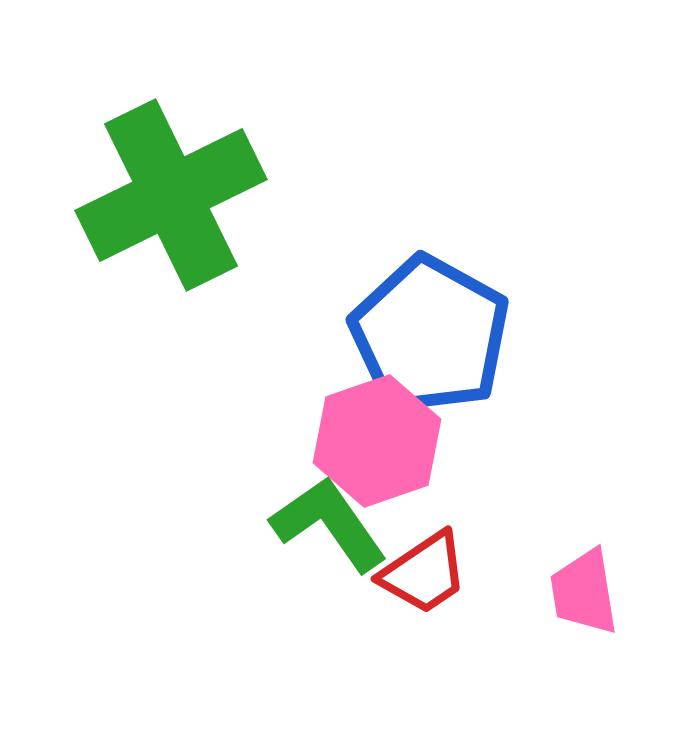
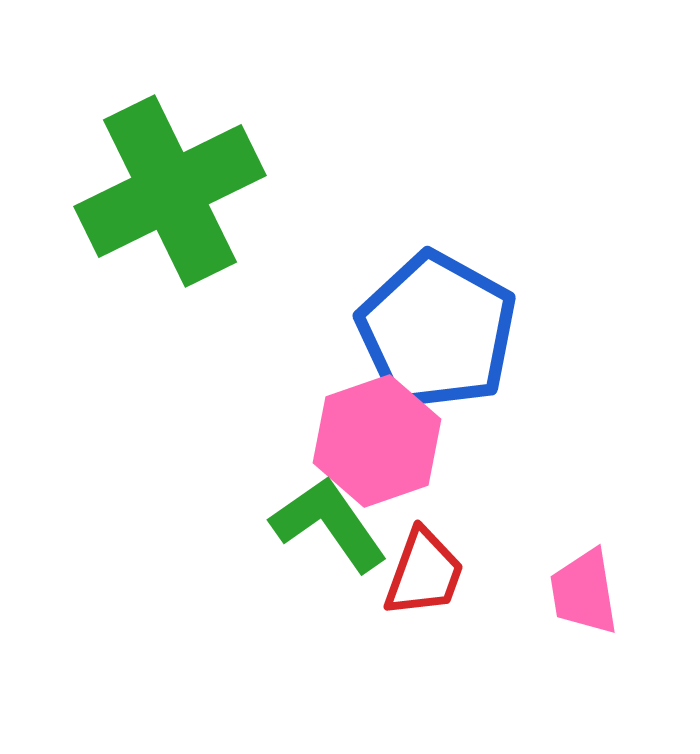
green cross: moved 1 px left, 4 px up
blue pentagon: moved 7 px right, 4 px up
red trapezoid: rotated 36 degrees counterclockwise
